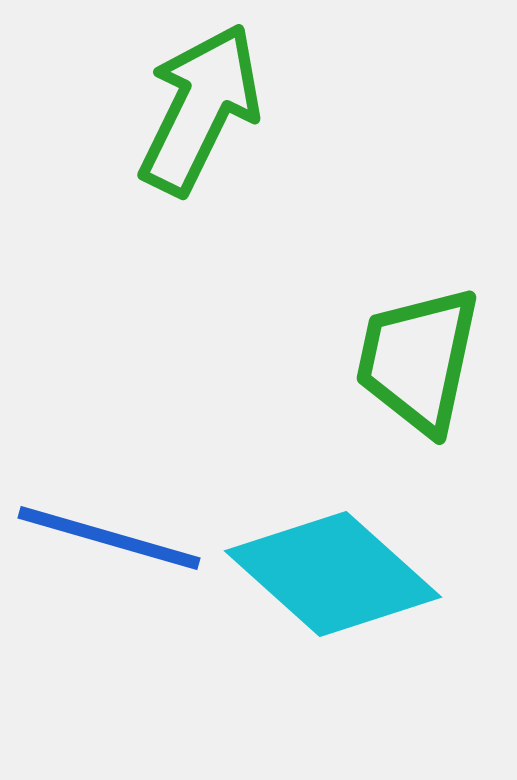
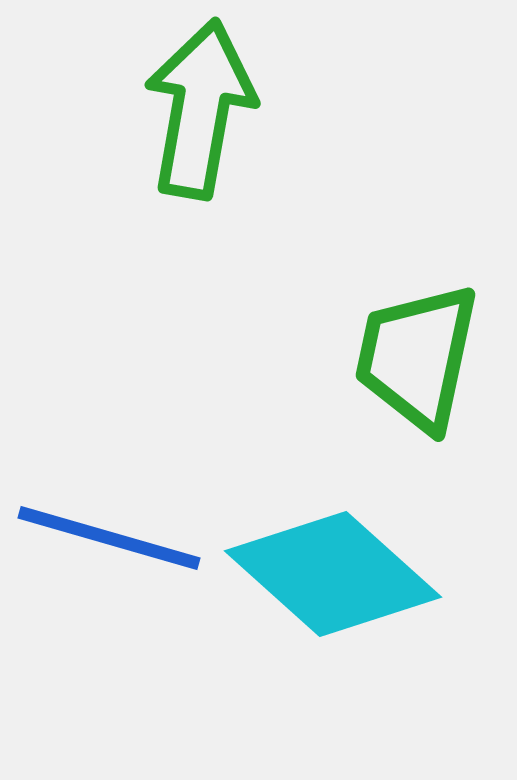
green arrow: rotated 16 degrees counterclockwise
green trapezoid: moved 1 px left, 3 px up
